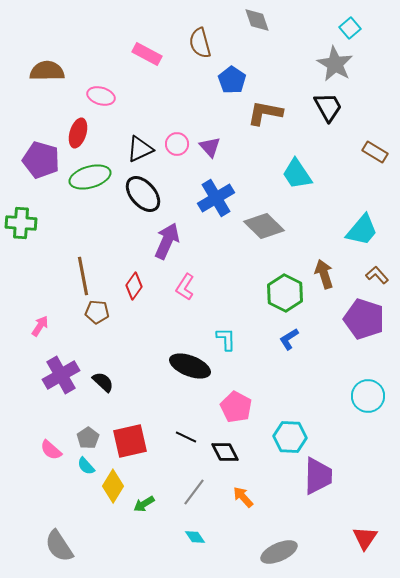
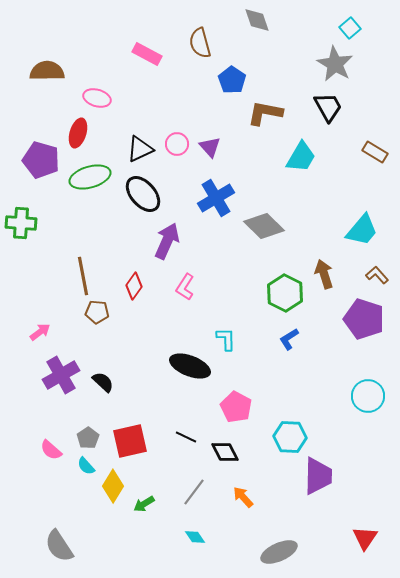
pink ellipse at (101, 96): moved 4 px left, 2 px down
cyan trapezoid at (297, 174): moved 4 px right, 17 px up; rotated 116 degrees counterclockwise
pink arrow at (40, 326): moved 6 px down; rotated 20 degrees clockwise
